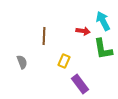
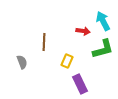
brown line: moved 6 px down
green L-shape: rotated 95 degrees counterclockwise
yellow rectangle: moved 3 px right
purple rectangle: rotated 12 degrees clockwise
